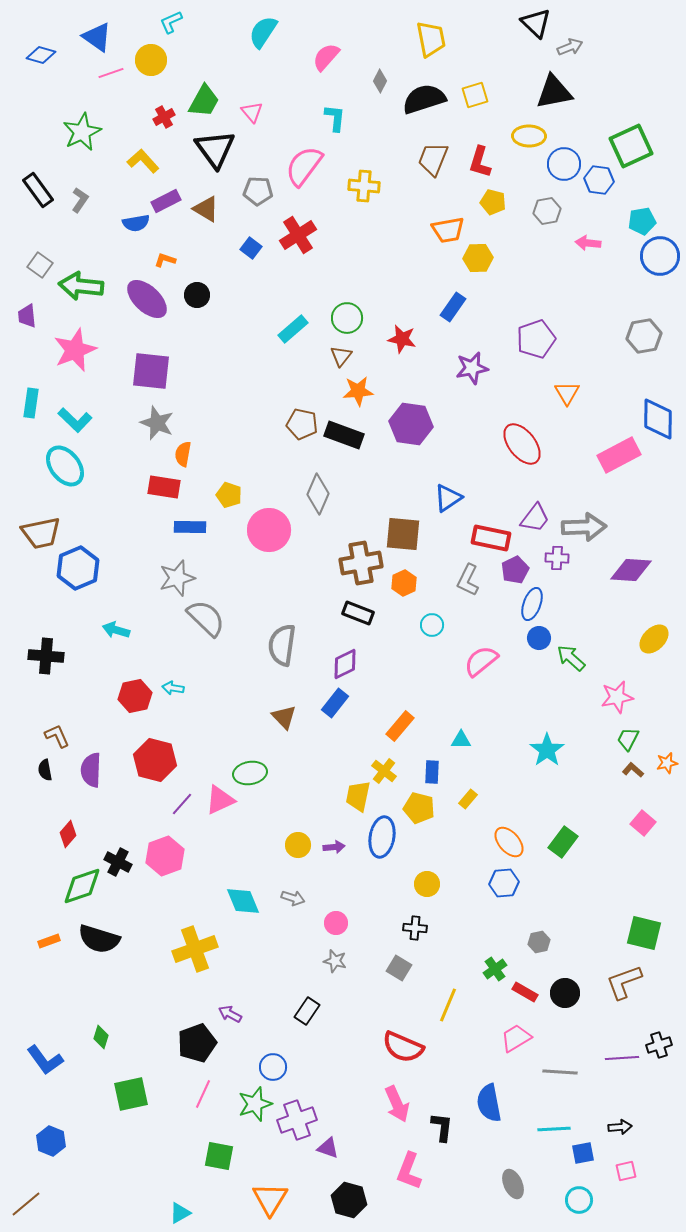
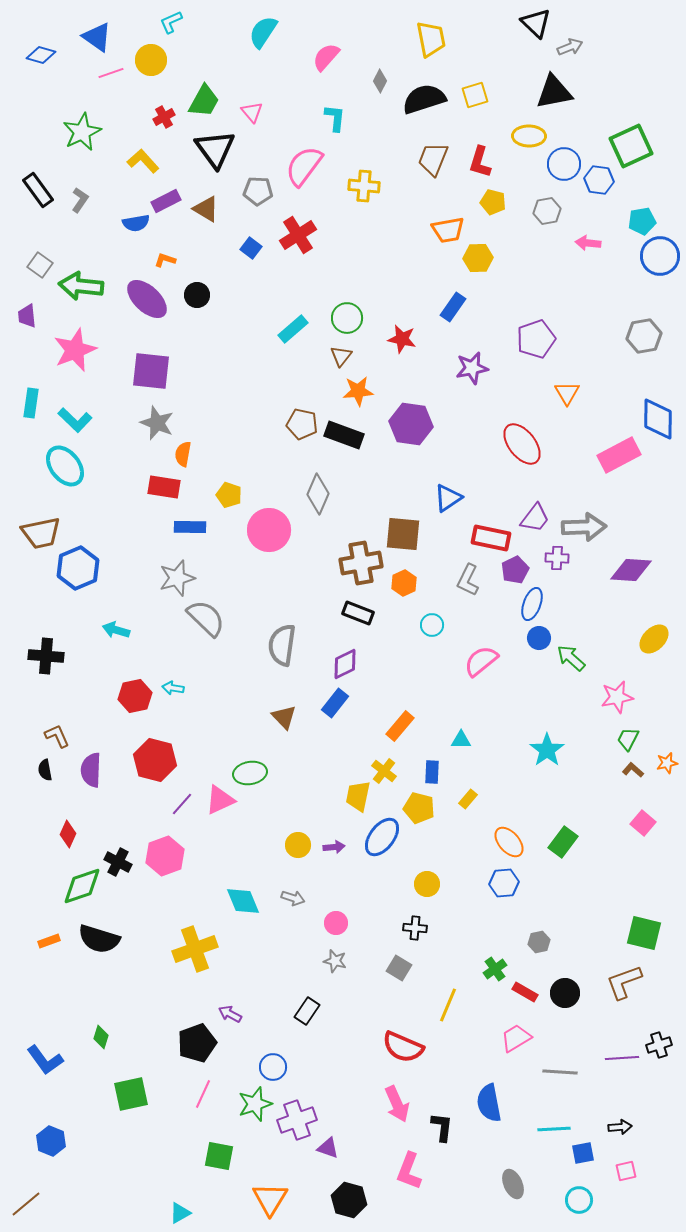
red diamond at (68, 834): rotated 16 degrees counterclockwise
blue ellipse at (382, 837): rotated 27 degrees clockwise
